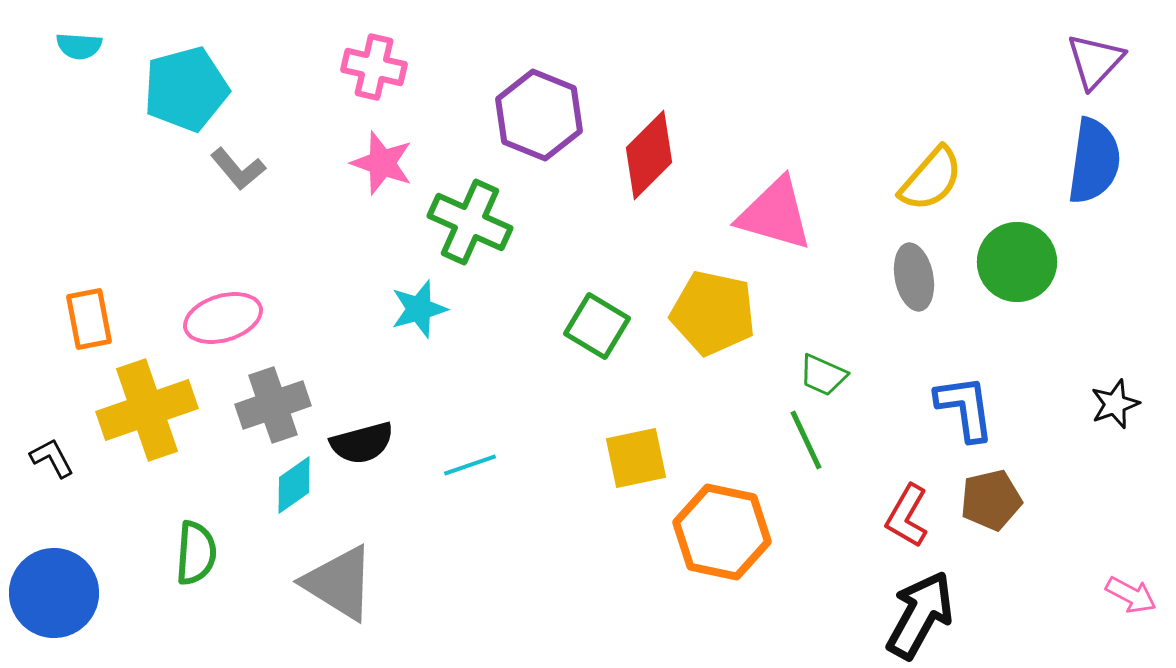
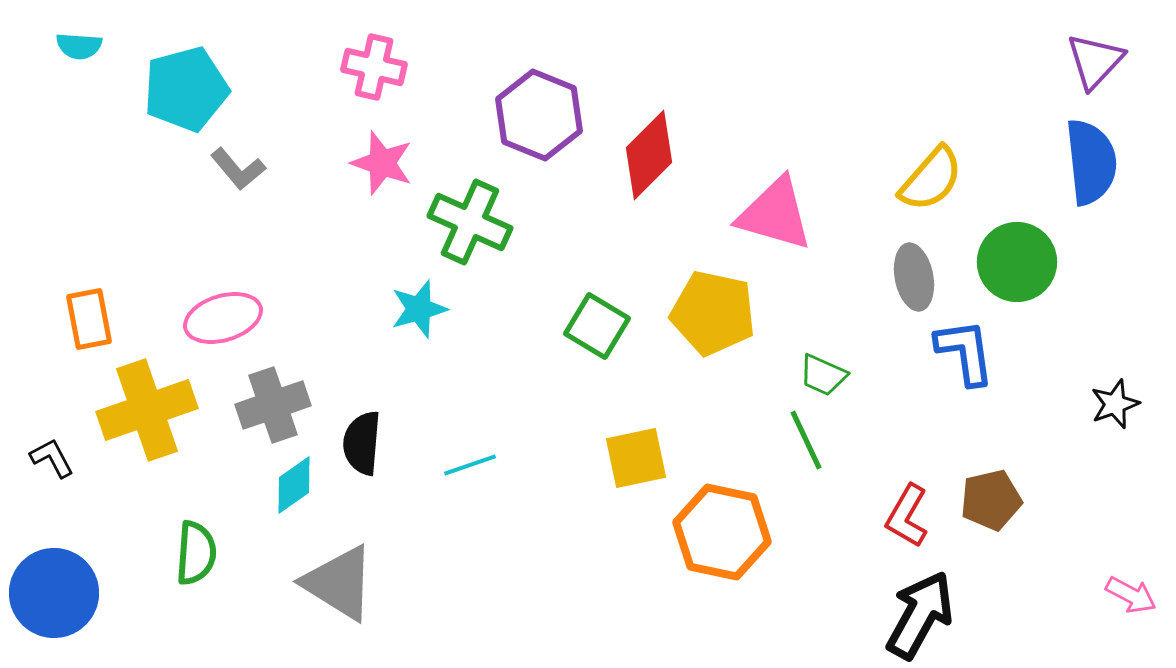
blue semicircle: moved 3 px left, 1 px down; rotated 14 degrees counterclockwise
blue L-shape: moved 56 px up
black semicircle: rotated 110 degrees clockwise
